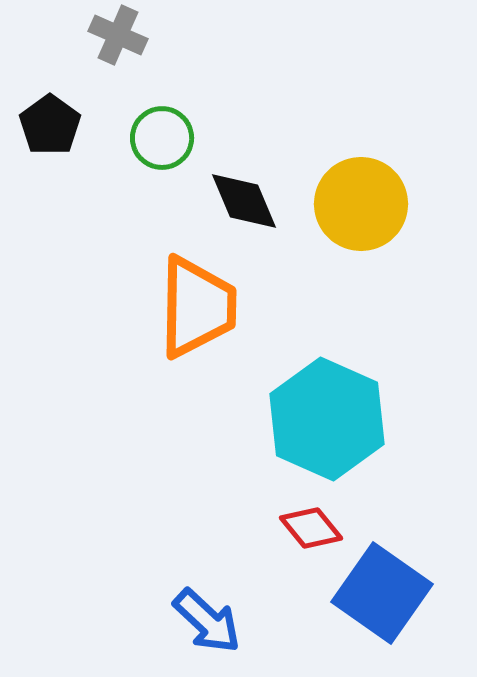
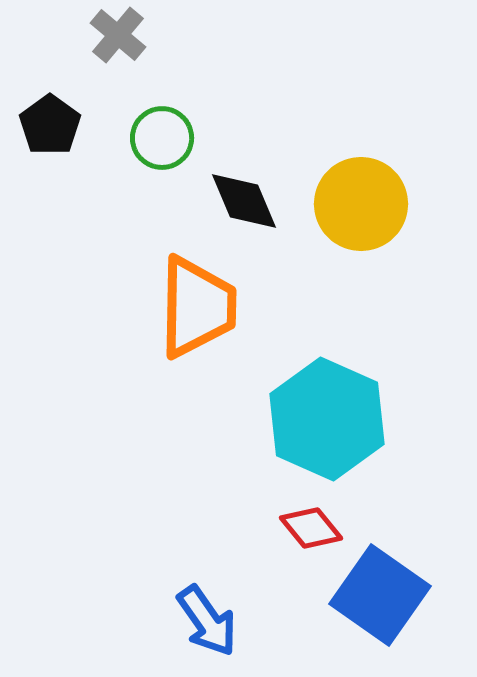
gray cross: rotated 16 degrees clockwise
blue square: moved 2 px left, 2 px down
blue arrow: rotated 12 degrees clockwise
